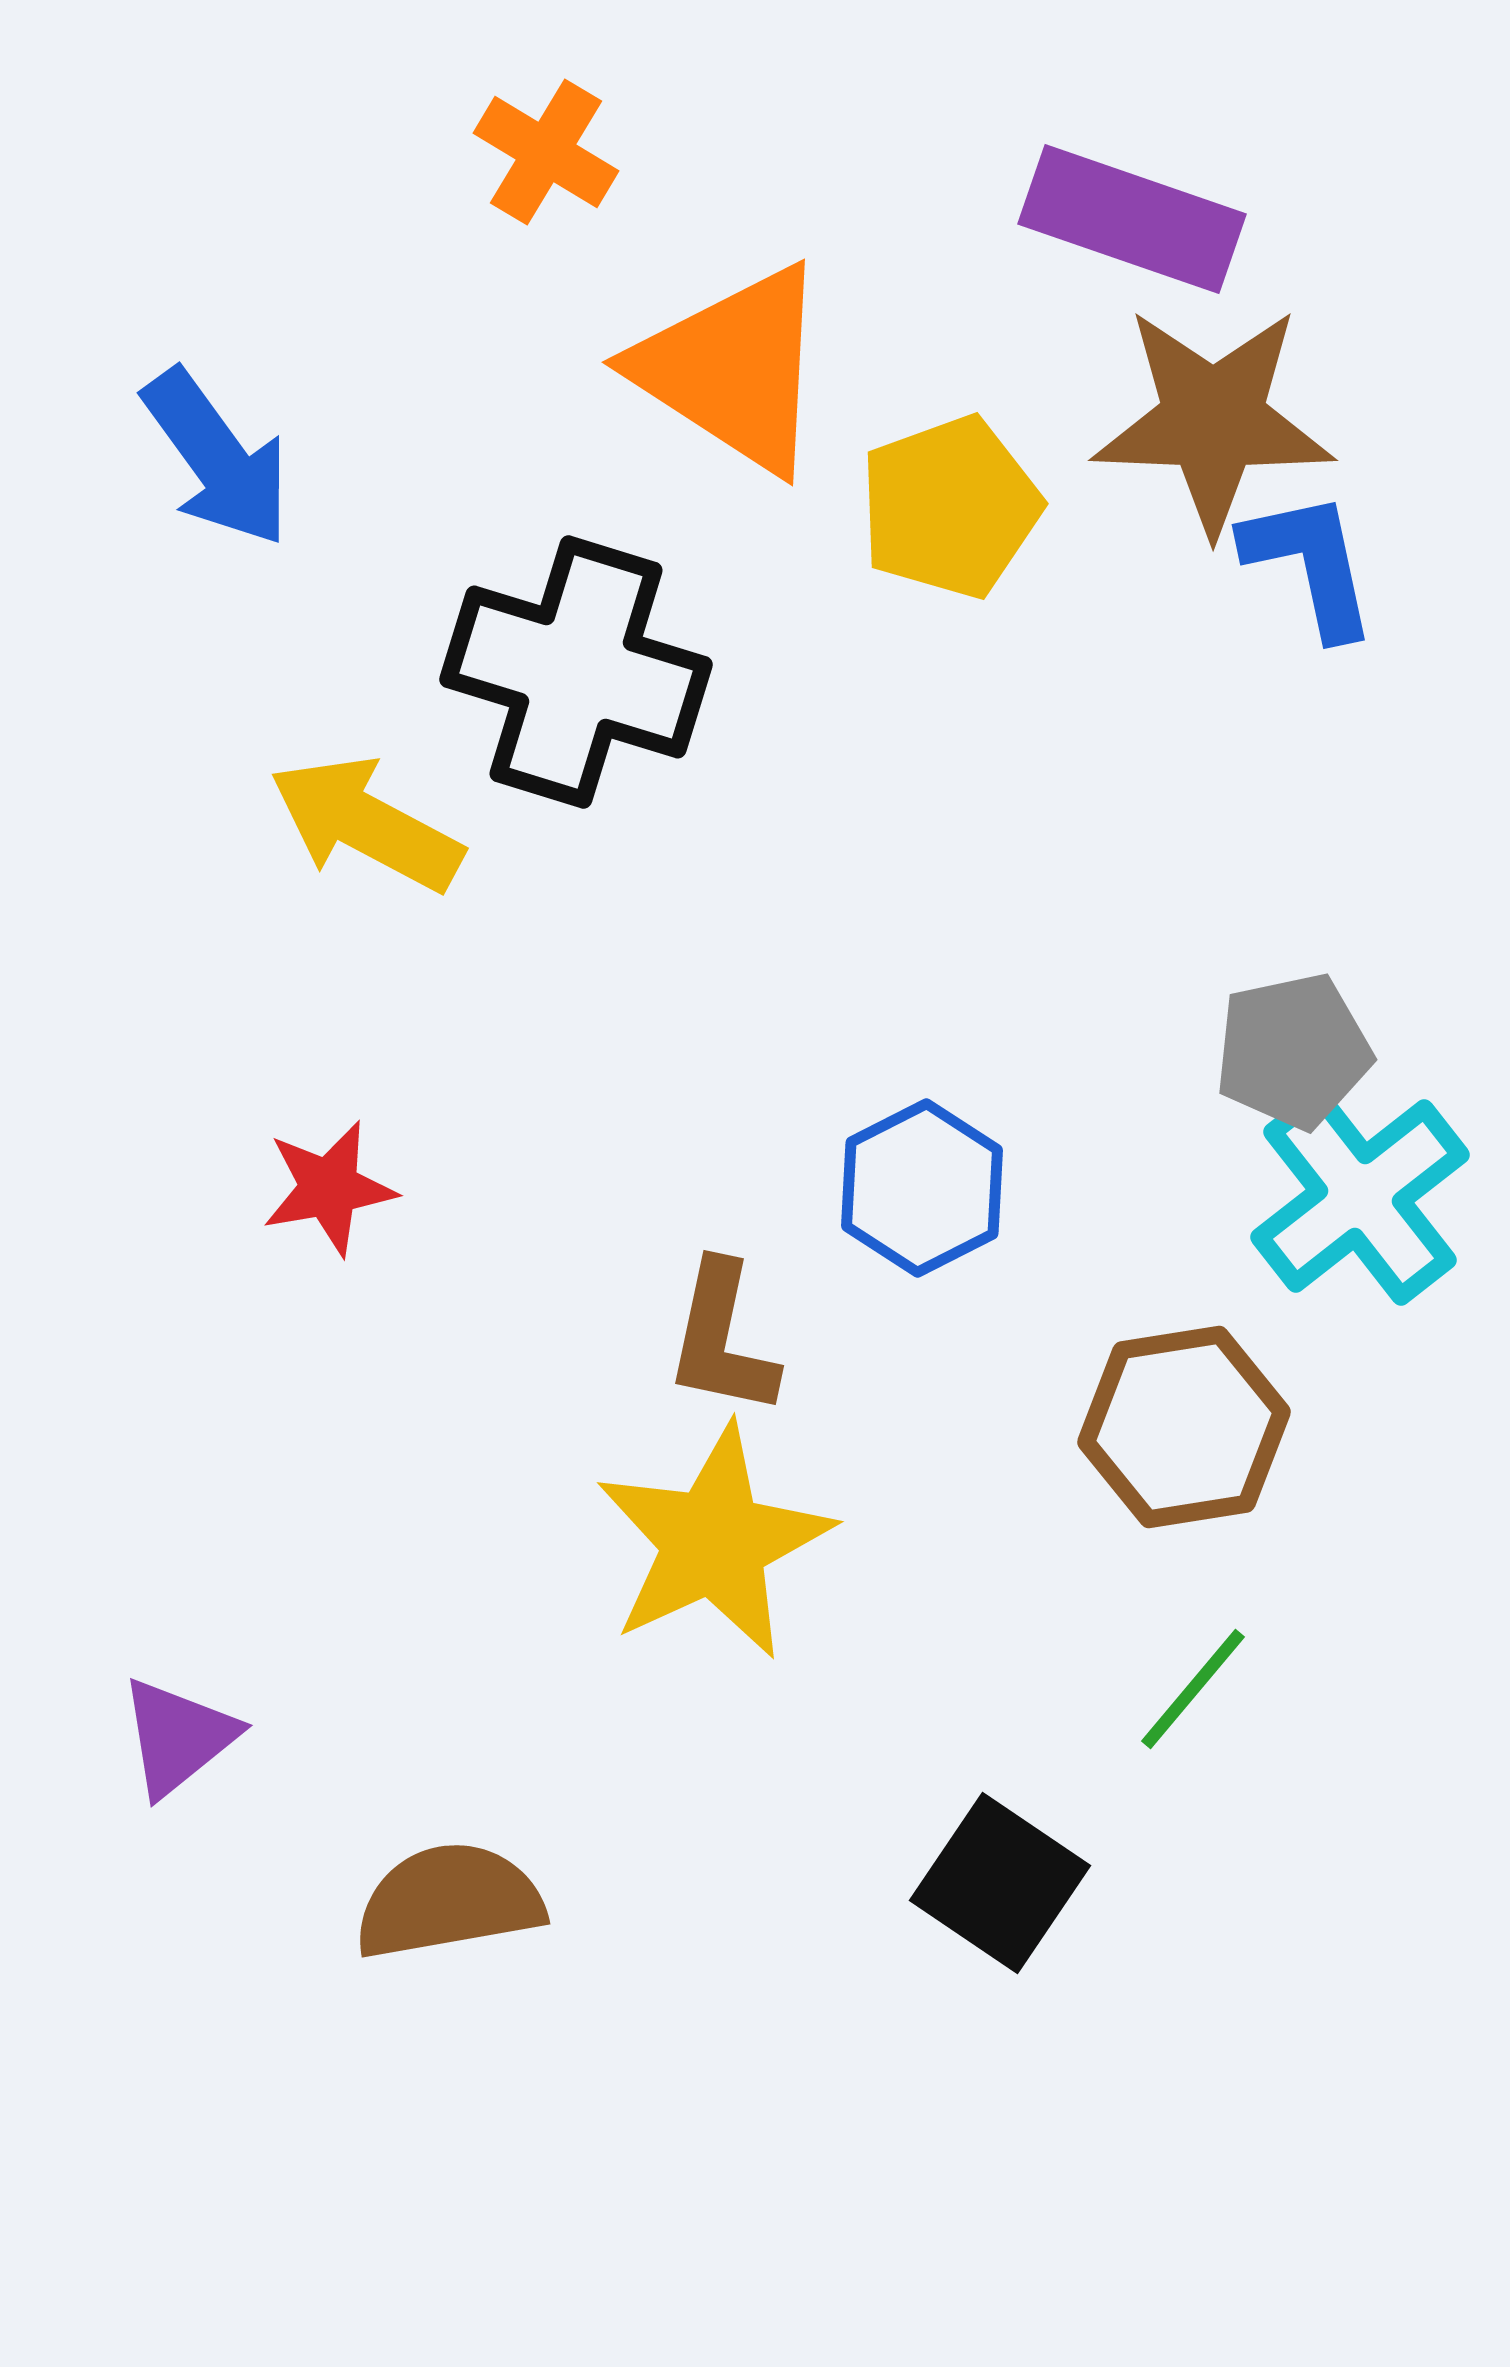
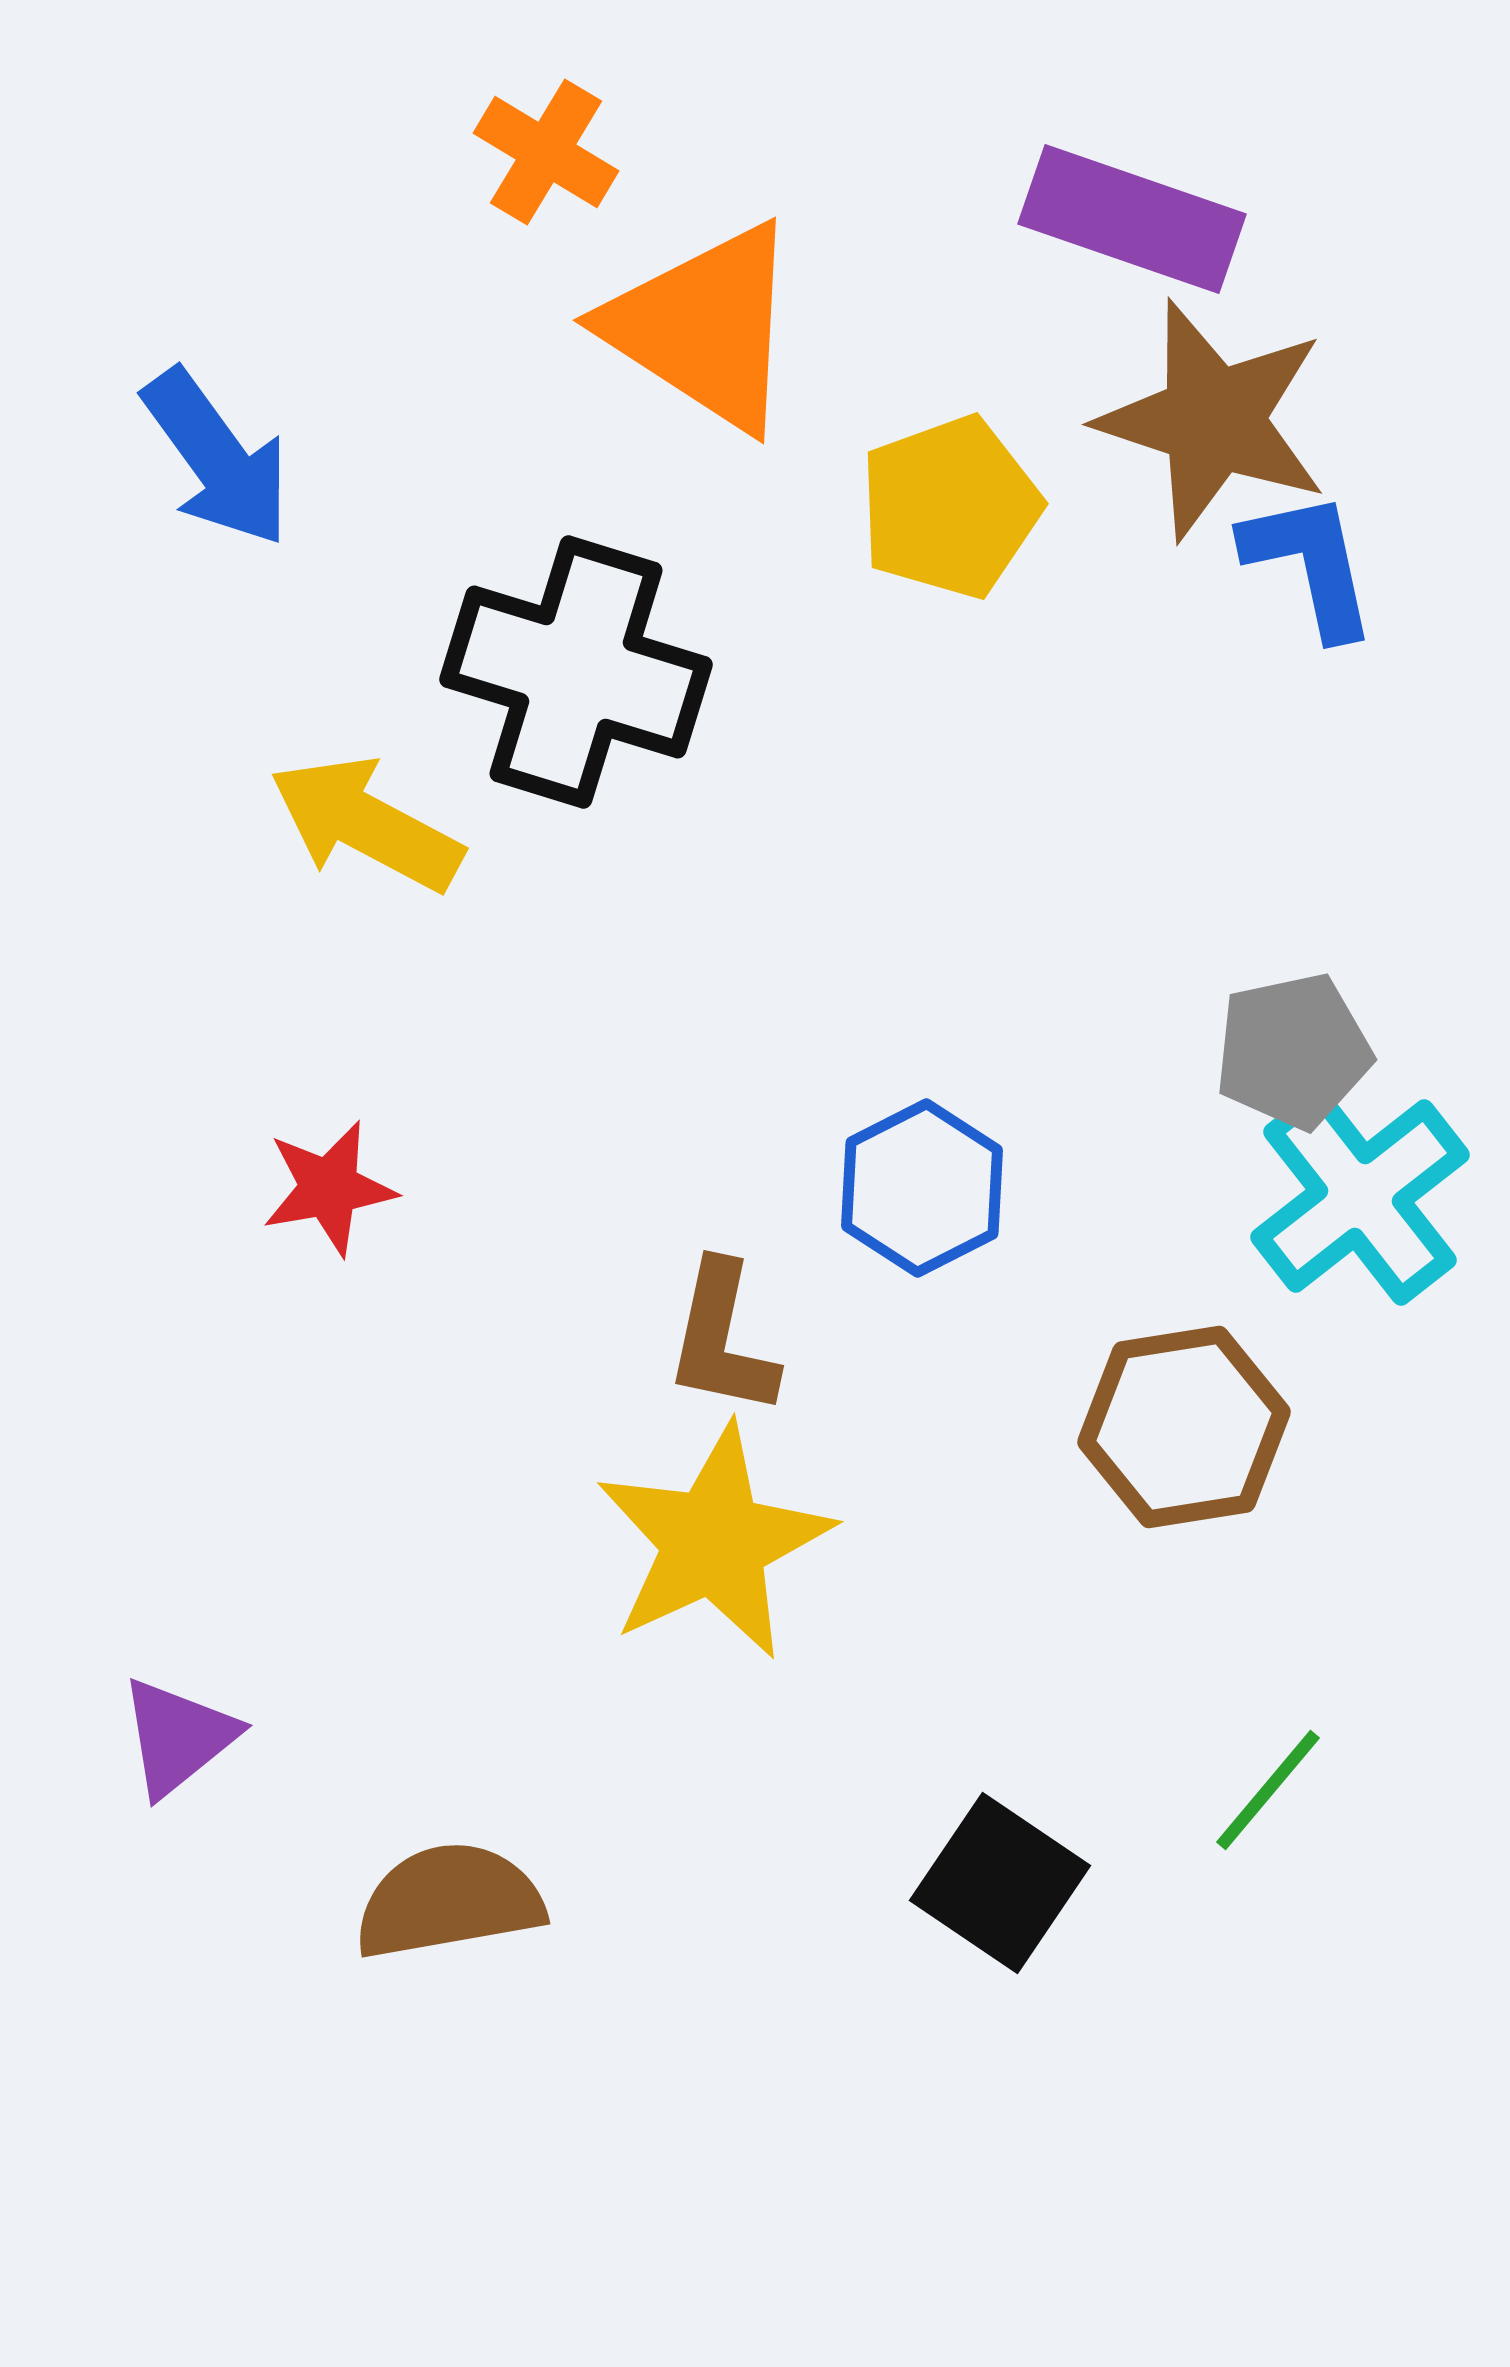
orange triangle: moved 29 px left, 42 px up
brown star: rotated 16 degrees clockwise
green line: moved 75 px right, 101 px down
